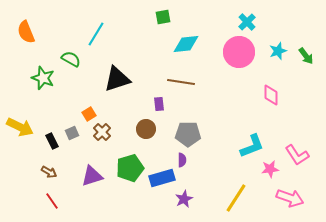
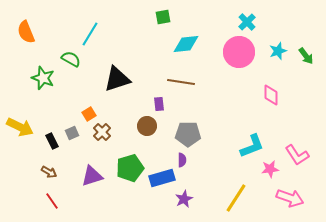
cyan line: moved 6 px left
brown circle: moved 1 px right, 3 px up
